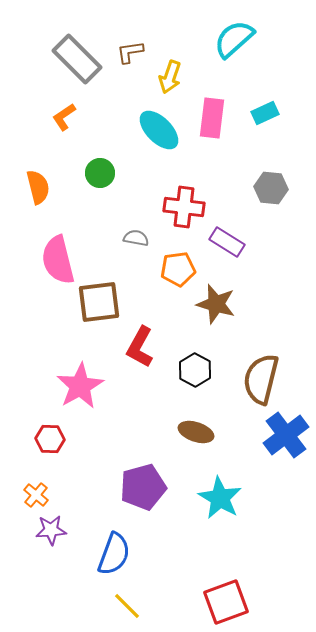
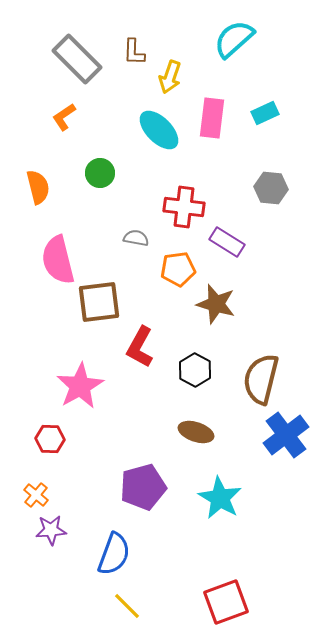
brown L-shape: moved 4 px right; rotated 80 degrees counterclockwise
